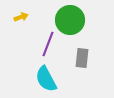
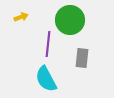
purple line: rotated 15 degrees counterclockwise
